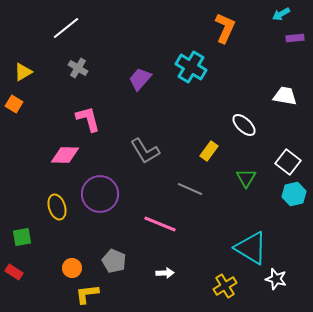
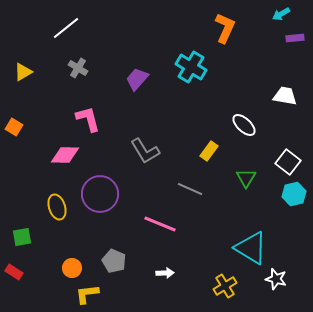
purple trapezoid: moved 3 px left
orange square: moved 23 px down
